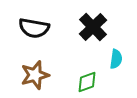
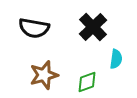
brown star: moved 9 px right
